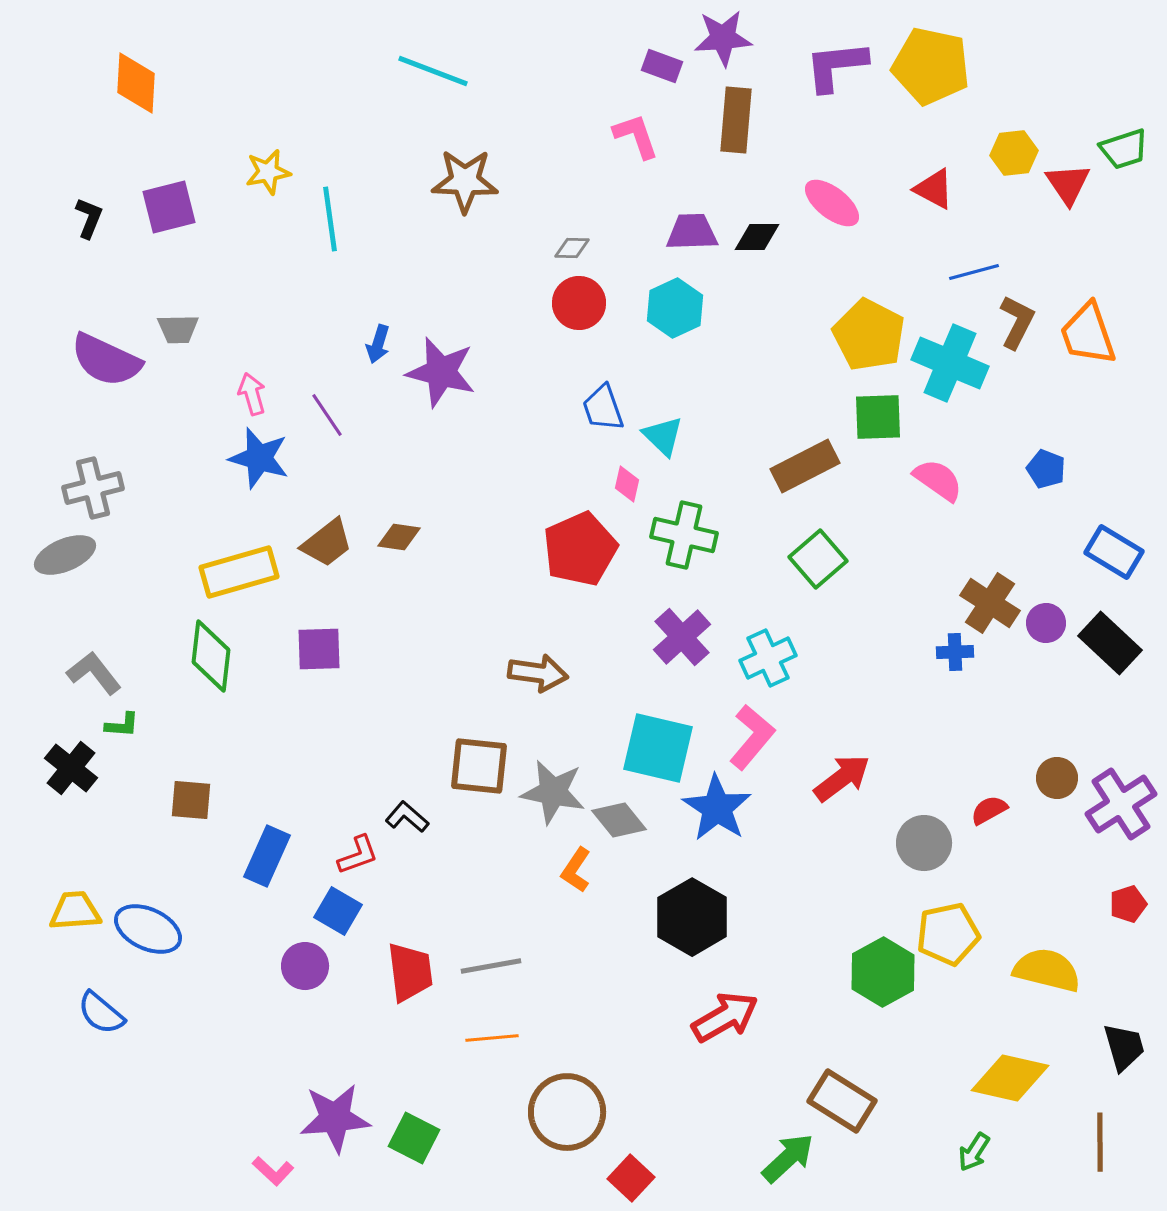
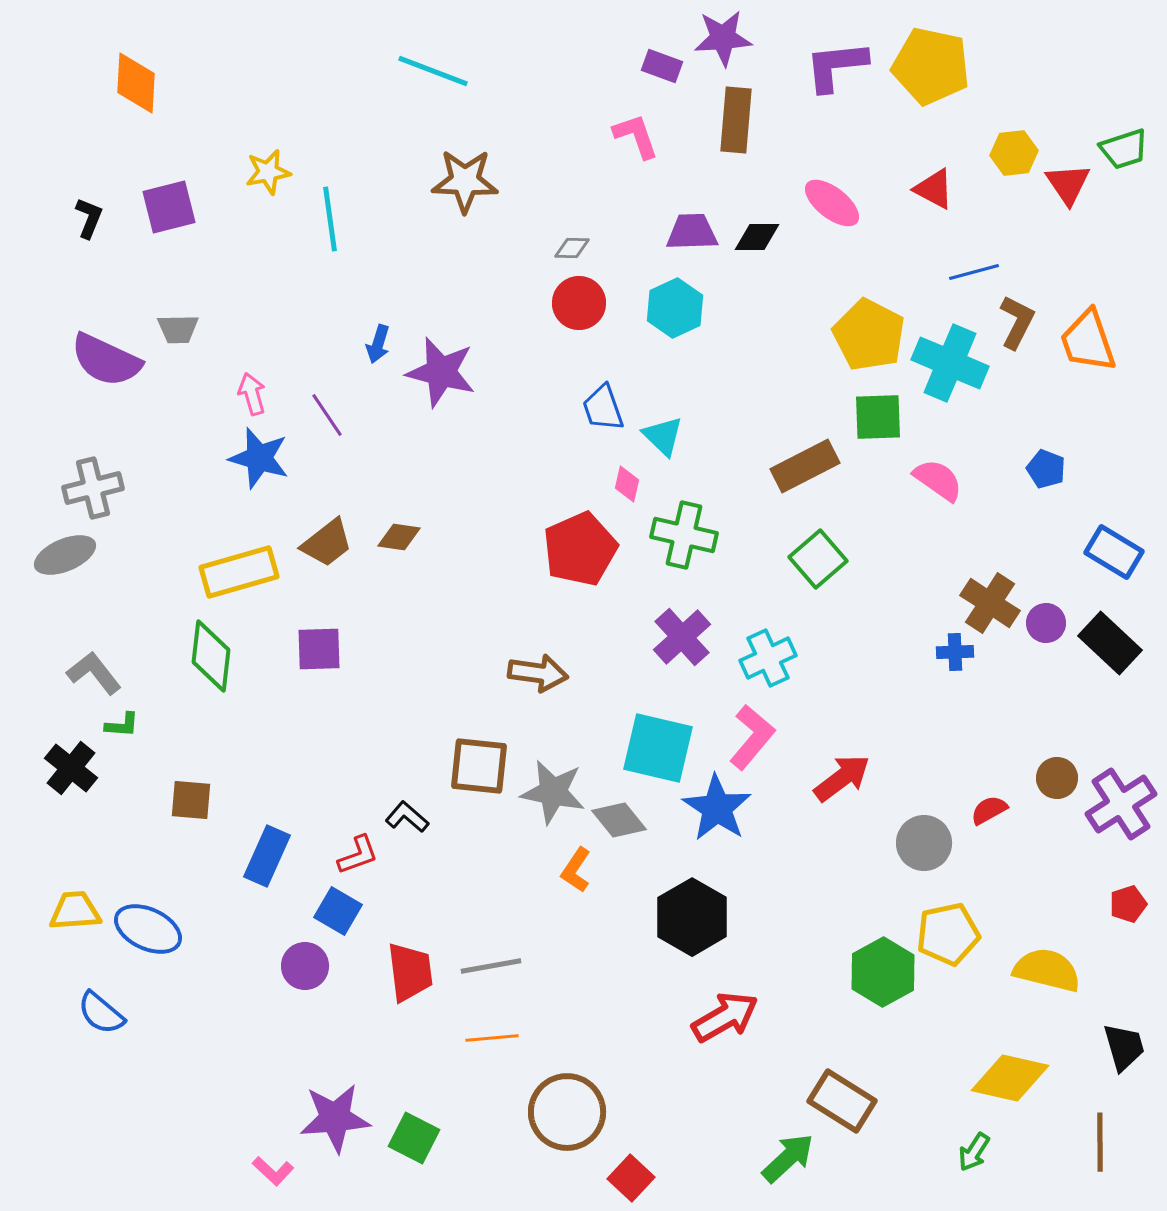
orange trapezoid at (1088, 334): moved 7 px down
